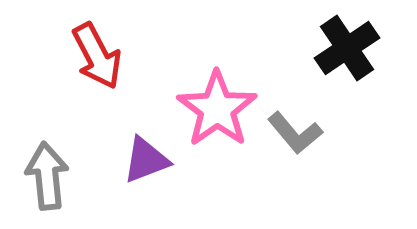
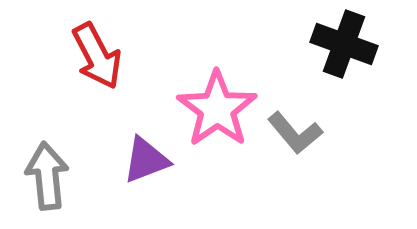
black cross: moved 3 px left, 4 px up; rotated 36 degrees counterclockwise
